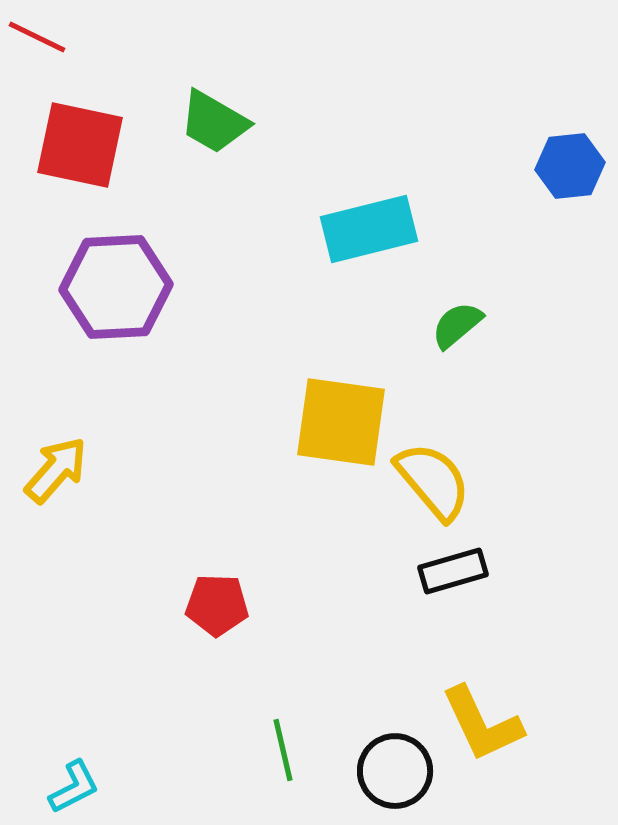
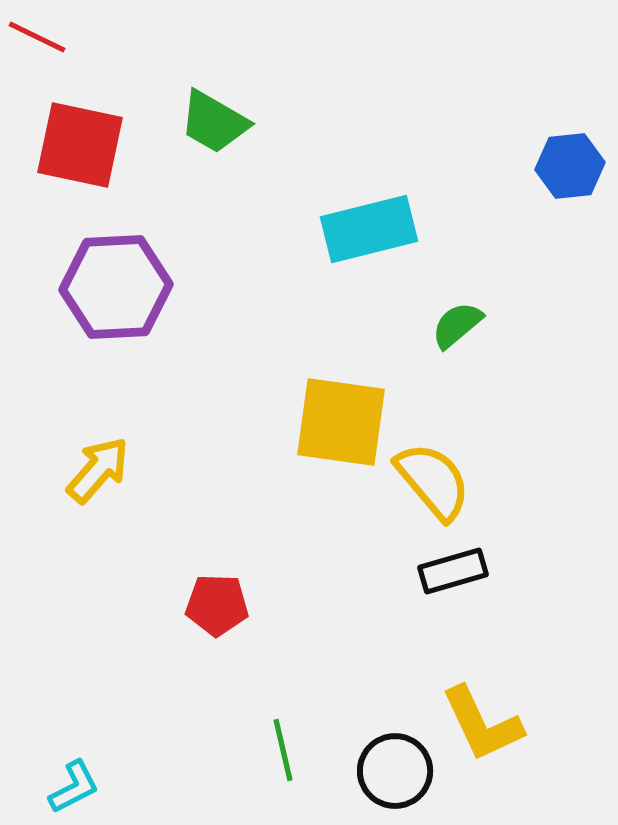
yellow arrow: moved 42 px right
